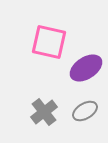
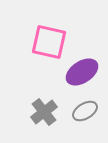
purple ellipse: moved 4 px left, 4 px down
